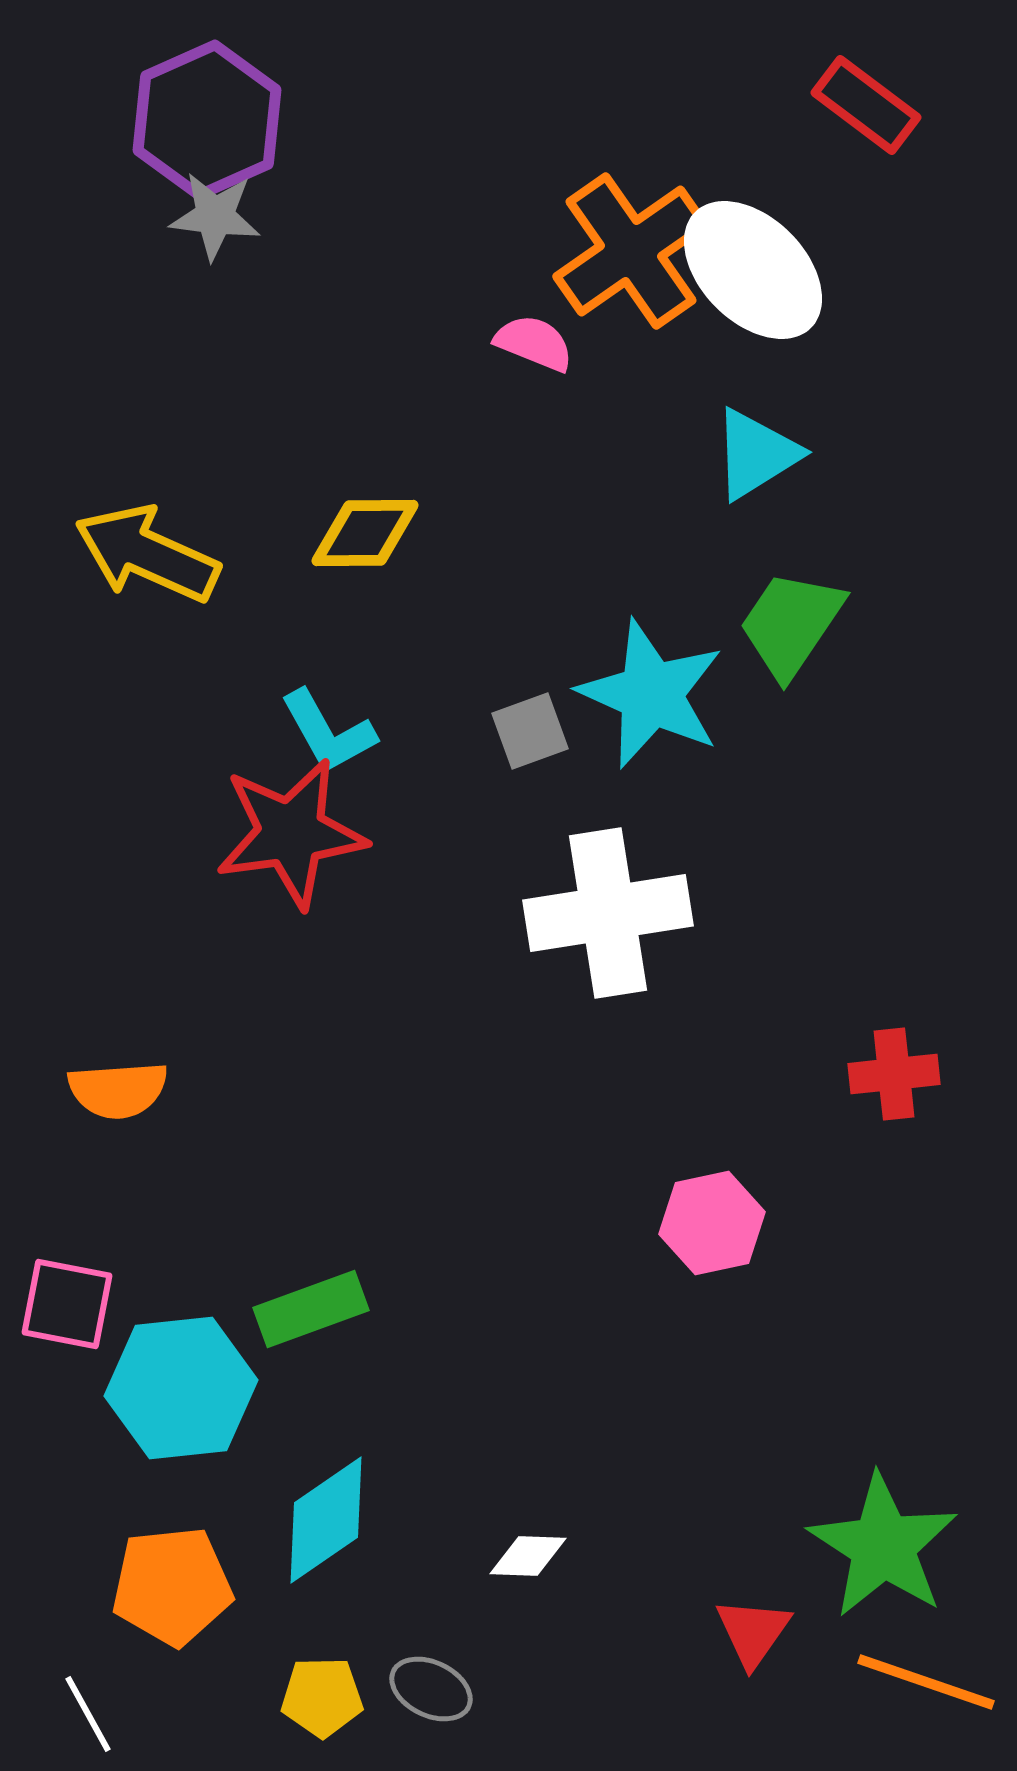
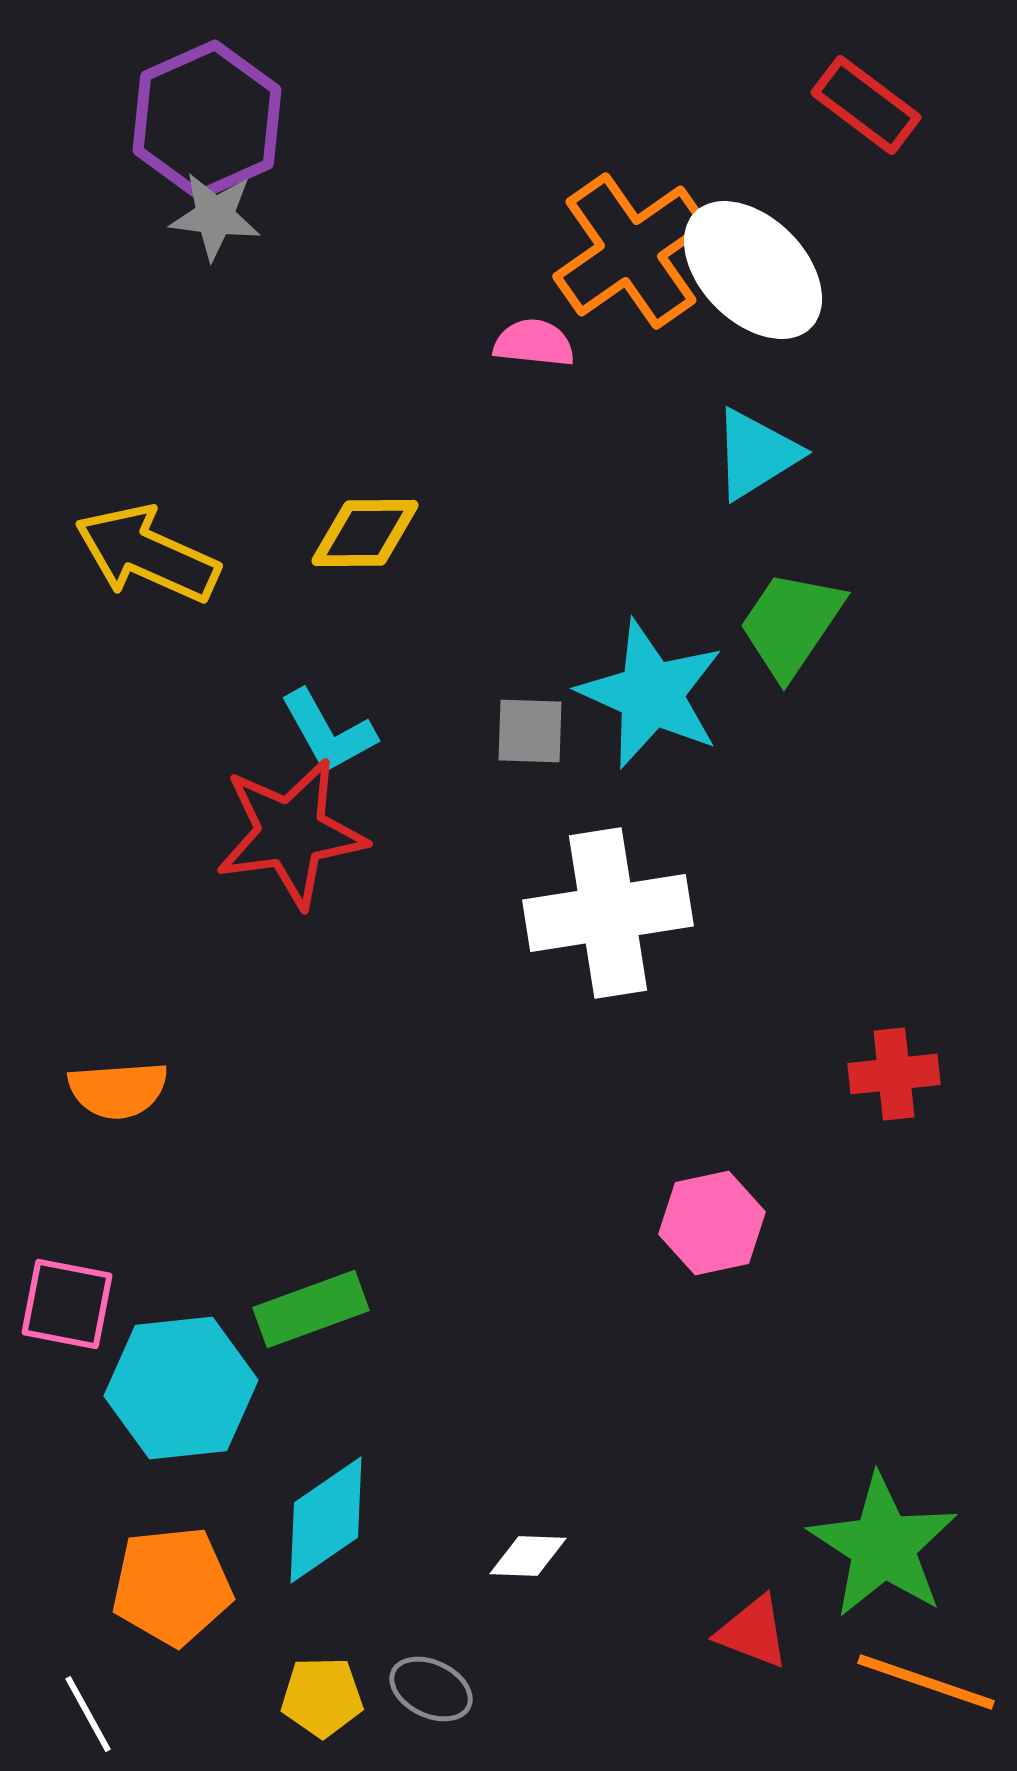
pink semicircle: rotated 16 degrees counterclockwise
gray square: rotated 22 degrees clockwise
red triangle: rotated 44 degrees counterclockwise
